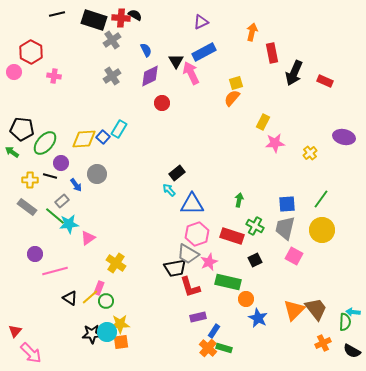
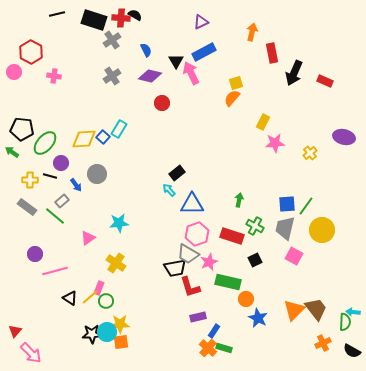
purple diamond at (150, 76): rotated 40 degrees clockwise
green line at (321, 199): moved 15 px left, 7 px down
cyan star at (69, 224): moved 50 px right, 1 px up
